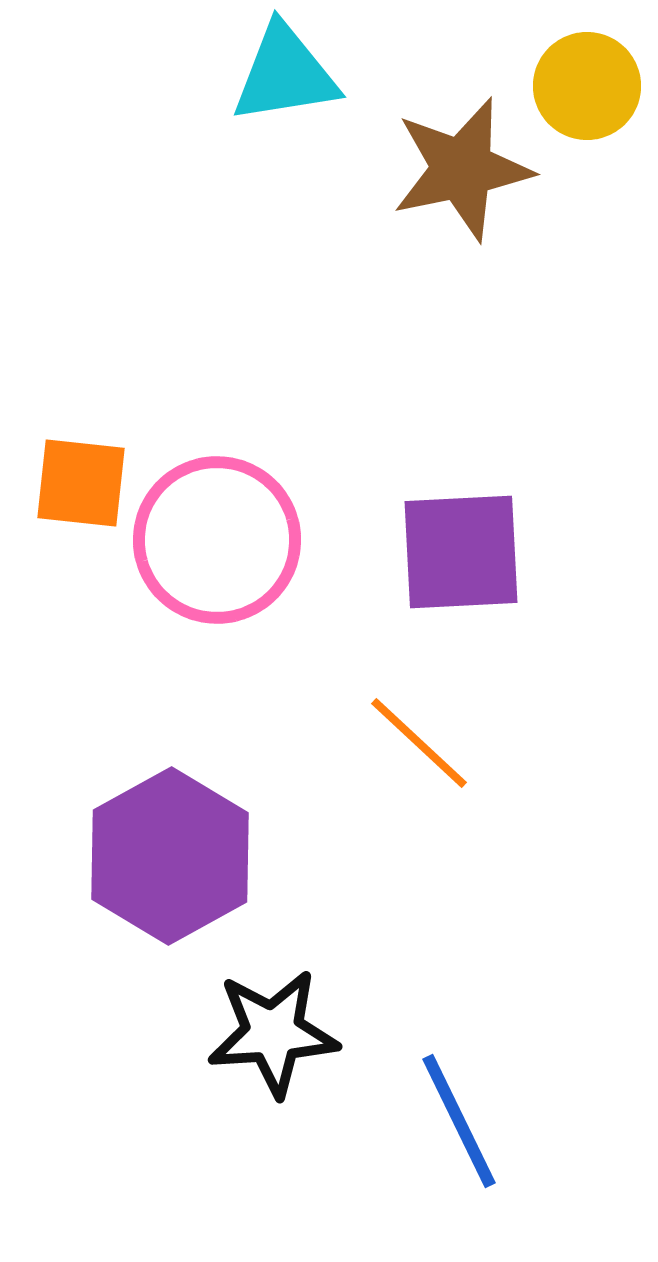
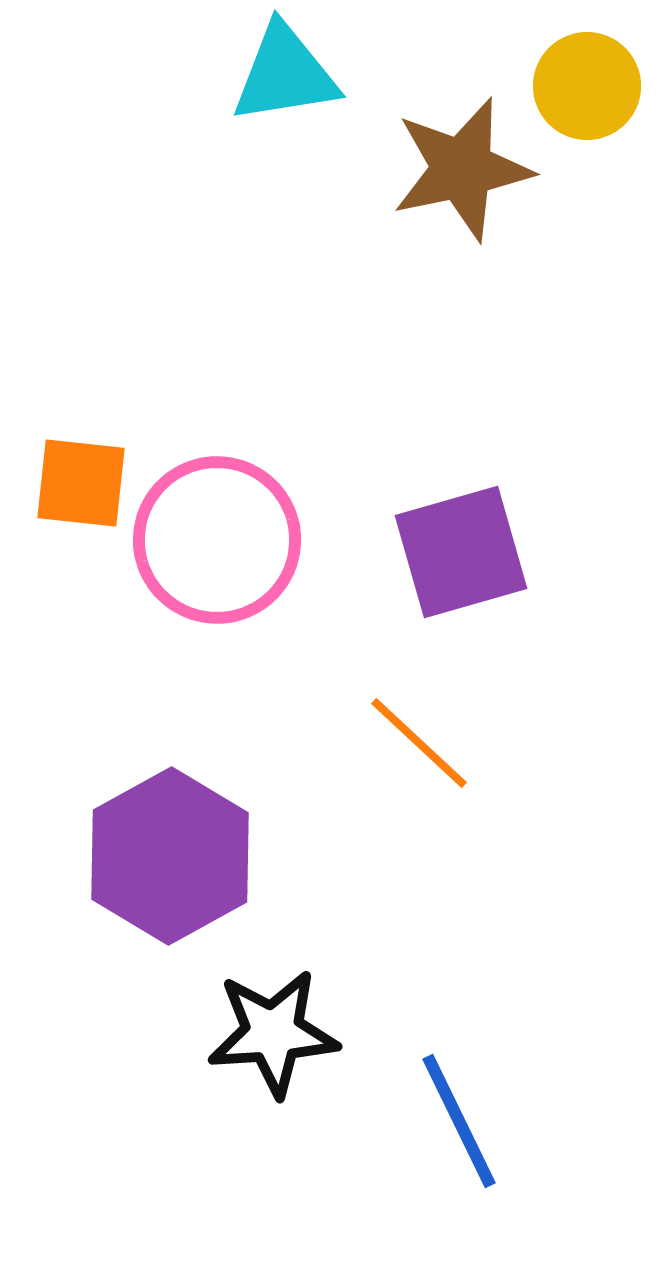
purple square: rotated 13 degrees counterclockwise
